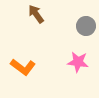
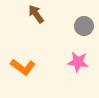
gray circle: moved 2 px left
